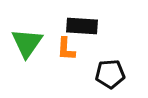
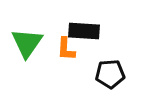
black rectangle: moved 2 px right, 5 px down
